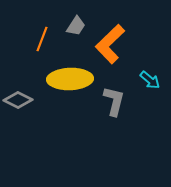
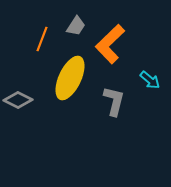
yellow ellipse: moved 1 px up; rotated 63 degrees counterclockwise
